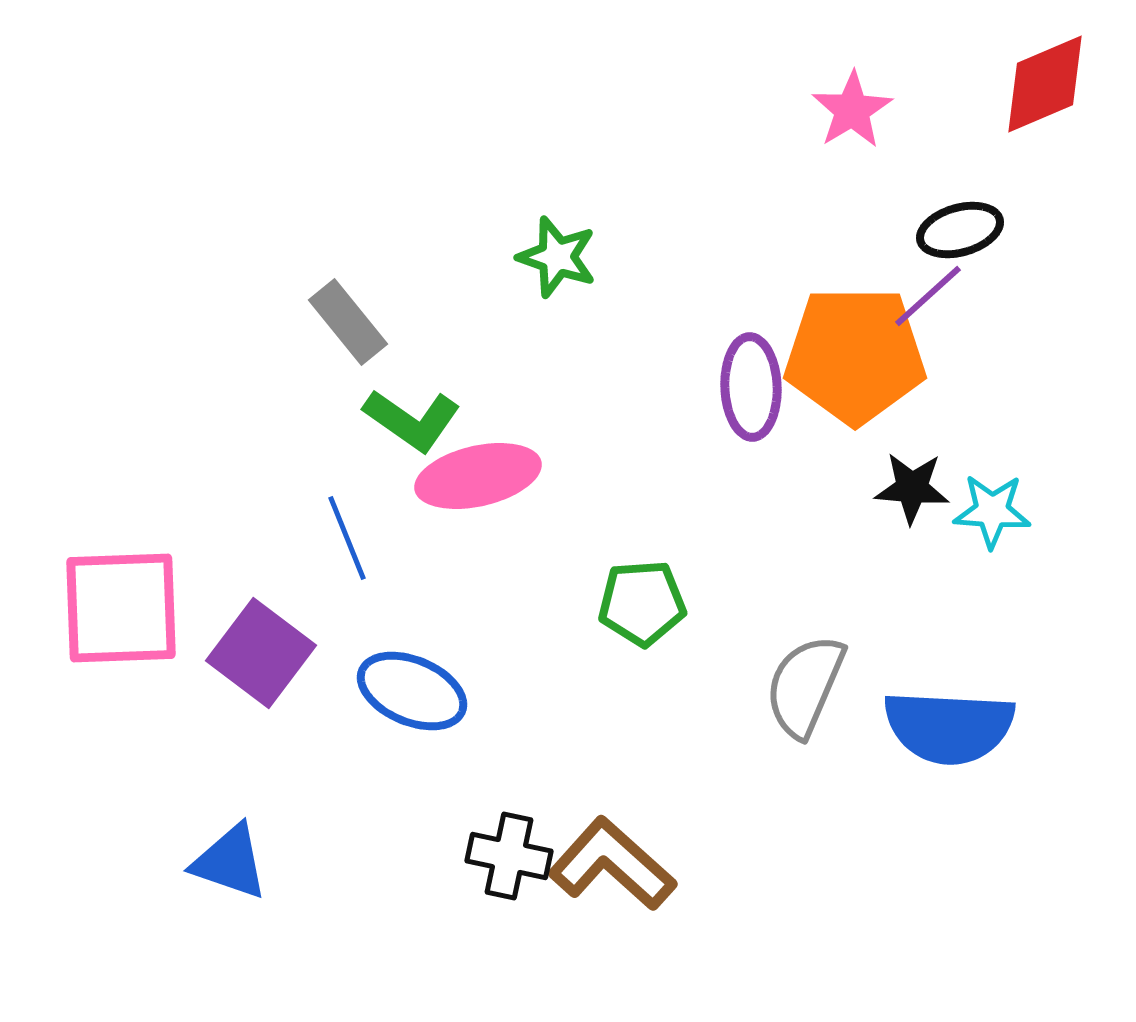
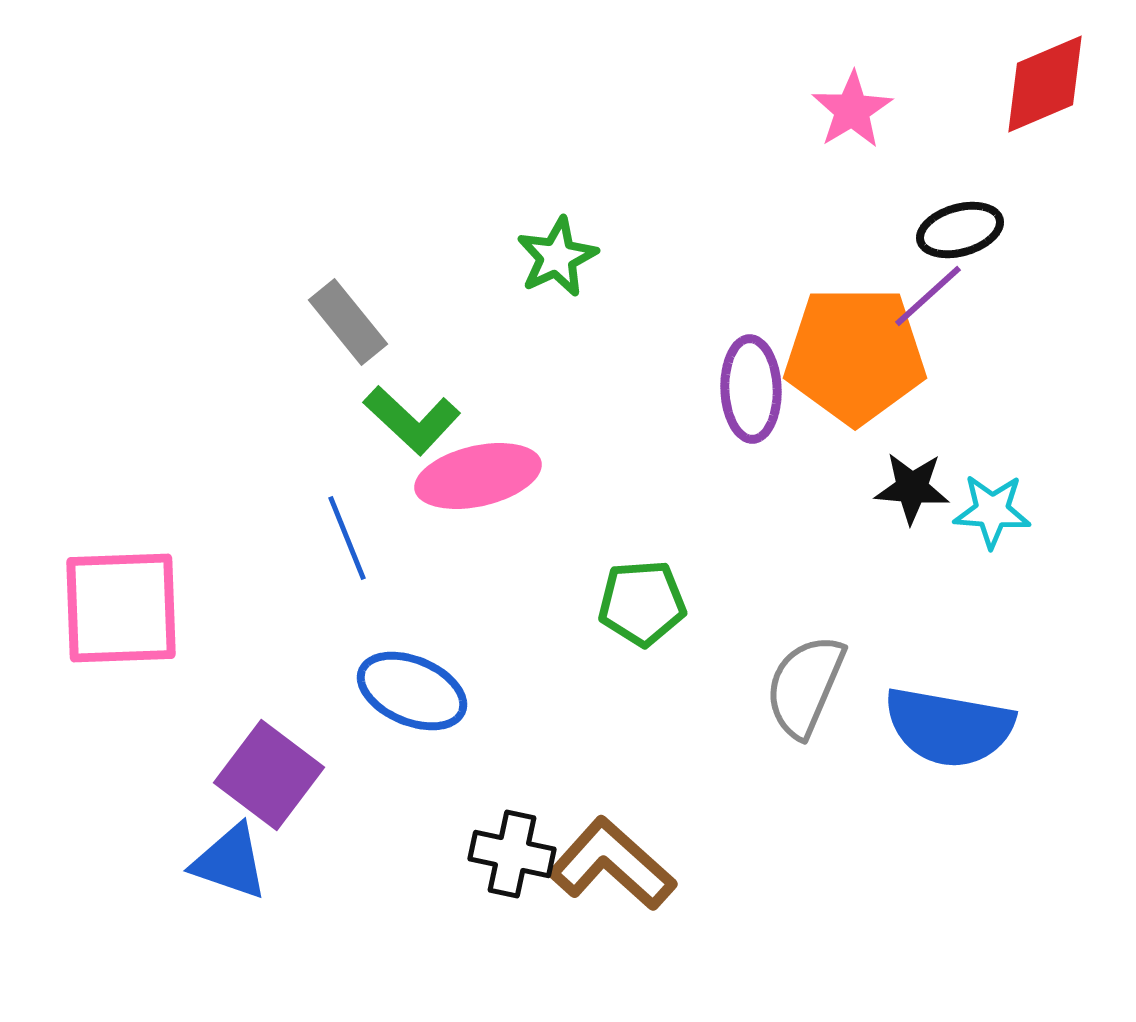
green star: rotated 28 degrees clockwise
purple ellipse: moved 2 px down
green L-shape: rotated 8 degrees clockwise
purple square: moved 8 px right, 122 px down
blue semicircle: rotated 7 degrees clockwise
black cross: moved 3 px right, 2 px up
